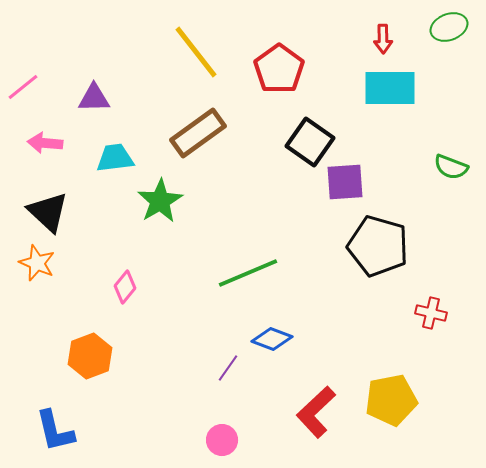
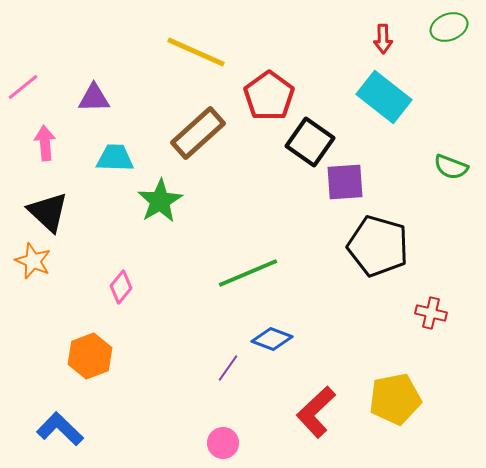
yellow line: rotated 28 degrees counterclockwise
red pentagon: moved 10 px left, 27 px down
cyan rectangle: moved 6 px left, 9 px down; rotated 38 degrees clockwise
brown rectangle: rotated 6 degrees counterclockwise
pink arrow: rotated 80 degrees clockwise
cyan trapezoid: rotated 9 degrees clockwise
orange star: moved 4 px left, 2 px up
pink diamond: moved 4 px left
yellow pentagon: moved 4 px right, 1 px up
blue L-shape: moved 5 px right, 2 px up; rotated 147 degrees clockwise
pink circle: moved 1 px right, 3 px down
